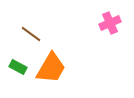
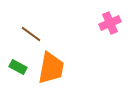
orange trapezoid: rotated 20 degrees counterclockwise
